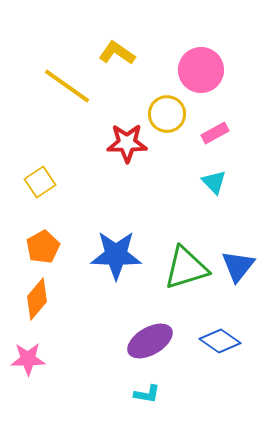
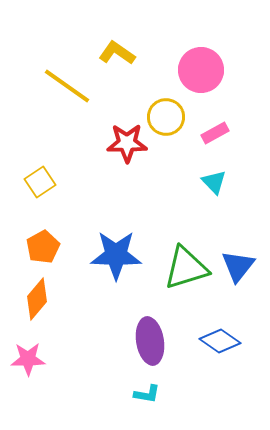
yellow circle: moved 1 px left, 3 px down
purple ellipse: rotated 69 degrees counterclockwise
